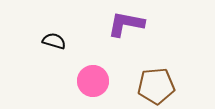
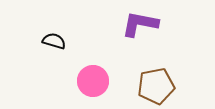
purple L-shape: moved 14 px right
brown pentagon: rotated 6 degrees counterclockwise
